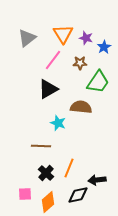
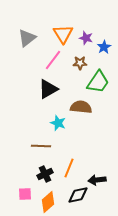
black cross: moved 1 px left, 1 px down; rotated 21 degrees clockwise
